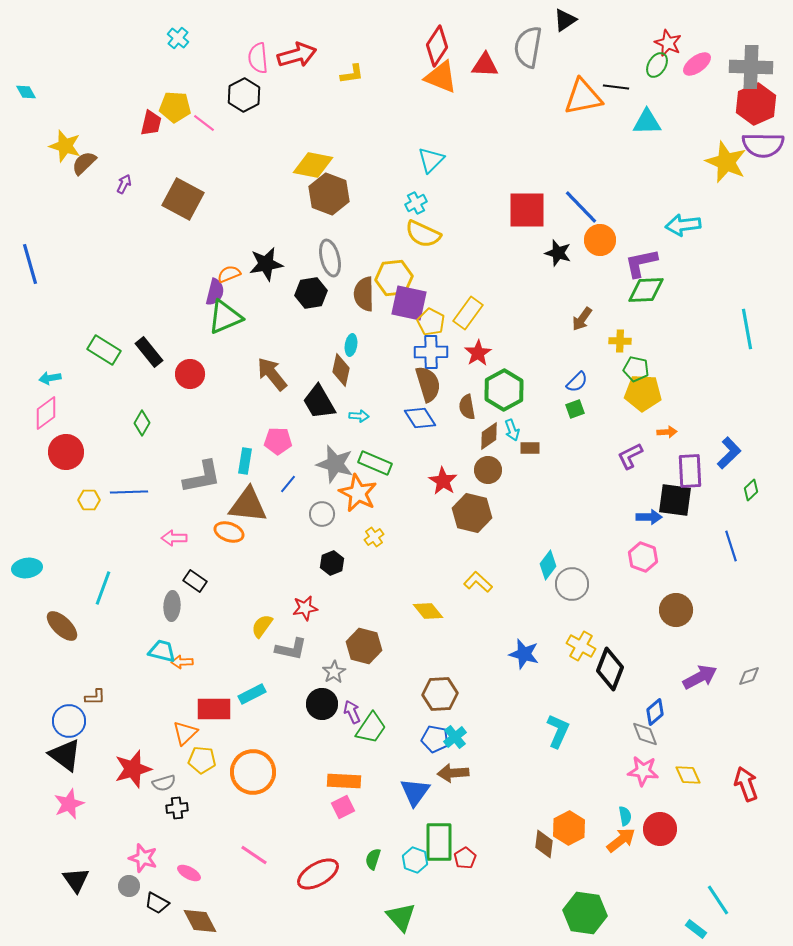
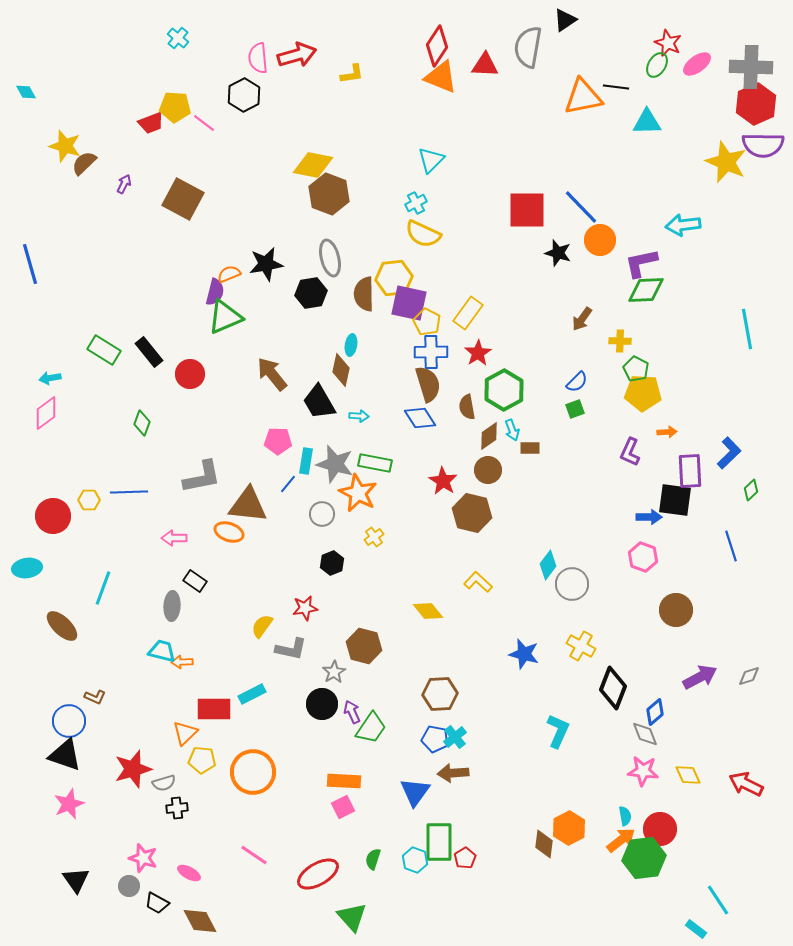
red trapezoid at (151, 123): rotated 56 degrees clockwise
yellow pentagon at (431, 322): moved 4 px left
green pentagon at (636, 369): rotated 15 degrees clockwise
green diamond at (142, 423): rotated 10 degrees counterclockwise
red circle at (66, 452): moved 13 px left, 64 px down
purple L-shape at (630, 456): moved 4 px up; rotated 40 degrees counterclockwise
cyan rectangle at (245, 461): moved 61 px right
green rectangle at (375, 463): rotated 12 degrees counterclockwise
black diamond at (610, 669): moved 3 px right, 19 px down
brown L-shape at (95, 697): rotated 25 degrees clockwise
black triangle at (65, 755): rotated 18 degrees counterclockwise
red arrow at (746, 784): rotated 44 degrees counterclockwise
green hexagon at (585, 913): moved 59 px right, 55 px up; rotated 15 degrees counterclockwise
green triangle at (401, 917): moved 49 px left
